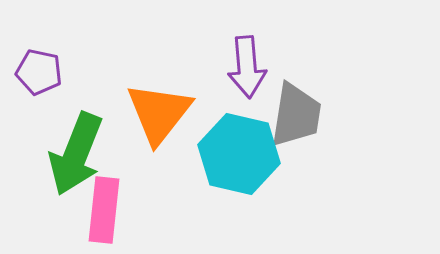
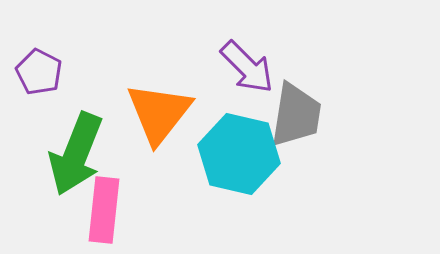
purple arrow: rotated 40 degrees counterclockwise
purple pentagon: rotated 15 degrees clockwise
